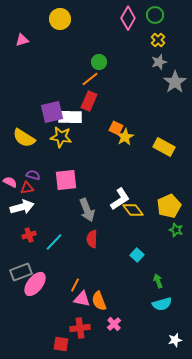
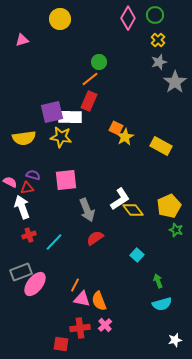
yellow semicircle at (24, 138): rotated 40 degrees counterclockwise
yellow rectangle at (164, 147): moved 3 px left, 1 px up
white arrow at (22, 207): rotated 95 degrees counterclockwise
red semicircle at (92, 239): moved 3 px right, 1 px up; rotated 54 degrees clockwise
pink cross at (114, 324): moved 9 px left, 1 px down
